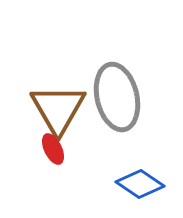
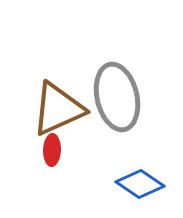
brown triangle: rotated 36 degrees clockwise
red ellipse: moved 1 px left, 1 px down; rotated 28 degrees clockwise
